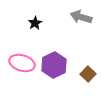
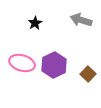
gray arrow: moved 3 px down
